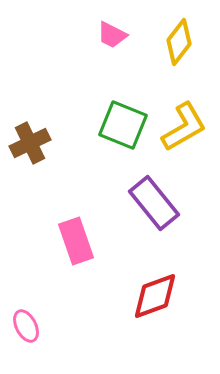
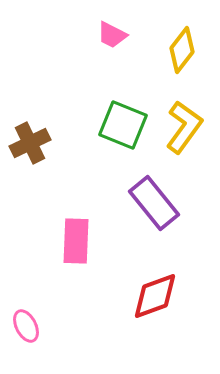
yellow diamond: moved 3 px right, 8 px down
yellow L-shape: rotated 24 degrees counterclockwise
pink rectangle: rotated 21 degrees clockwise
